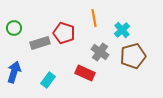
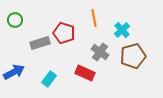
green circle: moved 1 px right, 8 px up
blue arrow: rotated 45 degrees clockwise
cyan rectangle: moved 1 px right, 1 px up
